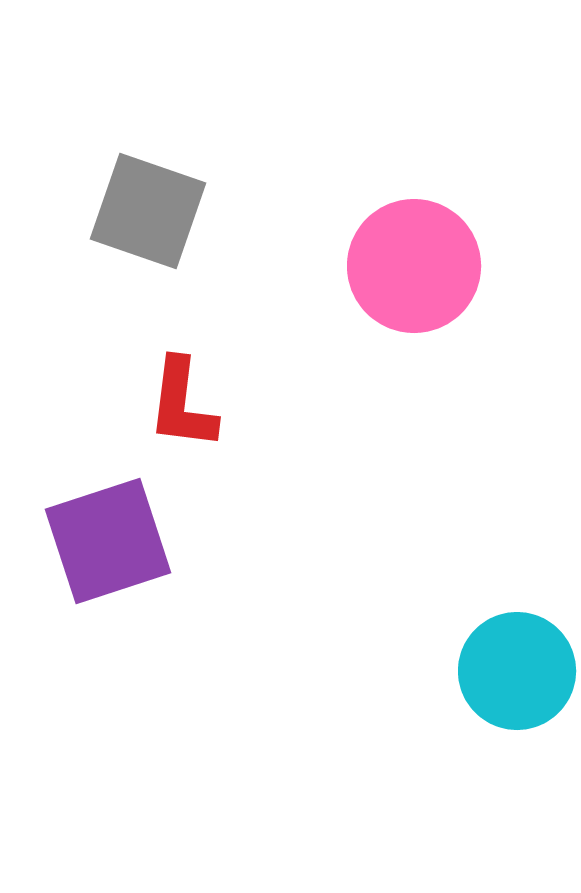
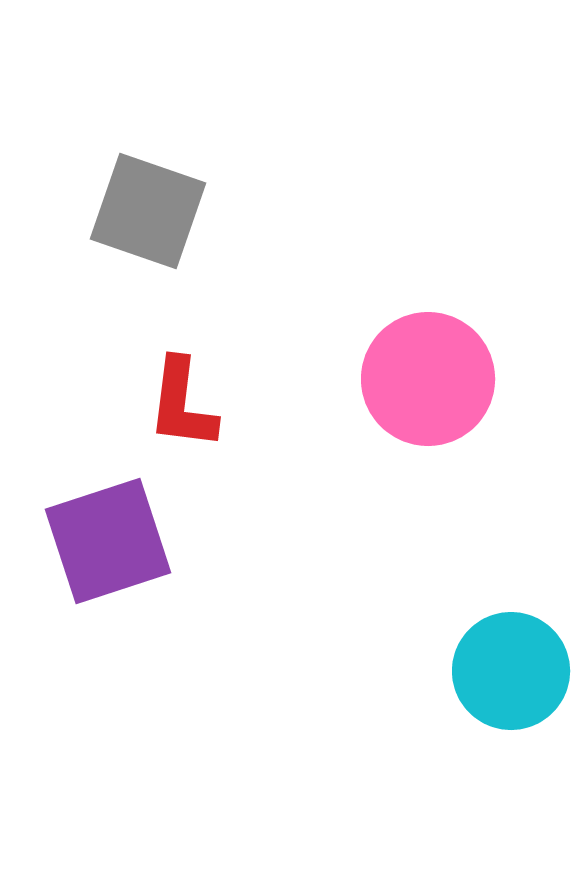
pink circle: moved 14 px right, 113 px down
cyan circle: moved 6 px left
